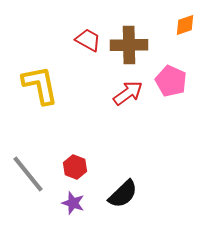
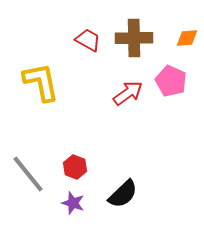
orange diamond: moved 2 px right, 13 px down; rotated 15 degrees clockwise
brown cross: moved 5 px right, 7 px up
yellow L-shape: moved 1 px right, 3 px up
